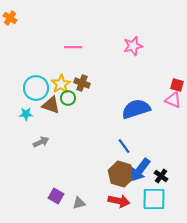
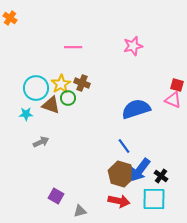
gray triangle: moved 1 px right, 8 px down
